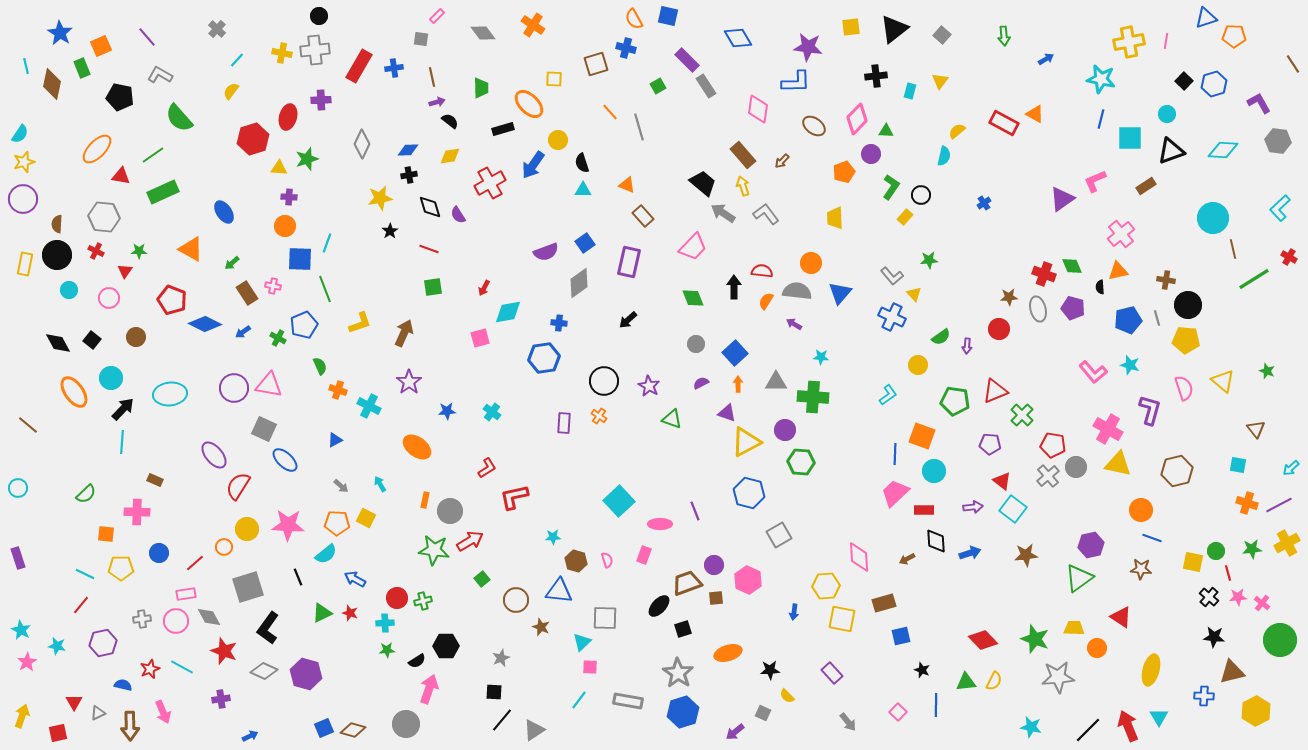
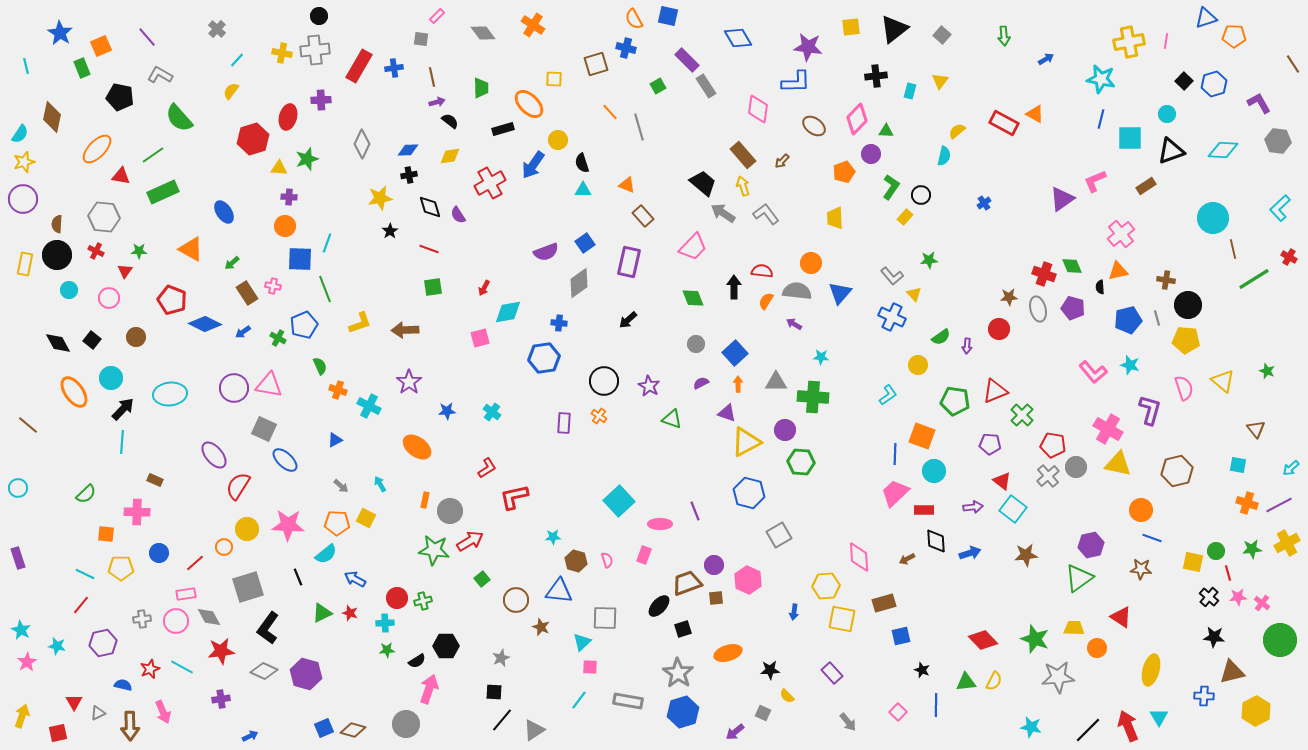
brown diamond at (52, 84): moved 33 px down
brown arrow at (404, 333): moved 1 px right, 3 px up; rotated 116 degrees counterclockwise
red star at (224, 651): moved 3 px left; rotated 28 degrees counterclockwise
